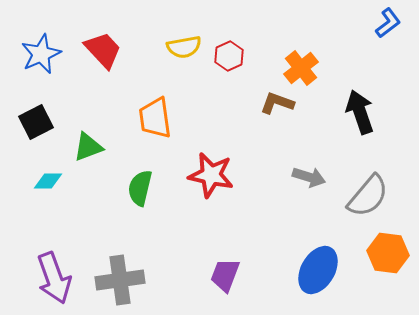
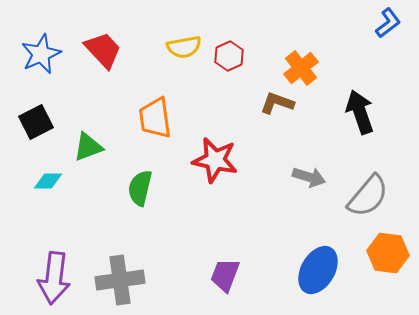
red star: moved 4 px right, 15 px up
purple arrow: rotated 27 degrees clockwise
